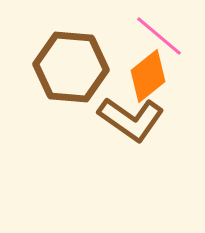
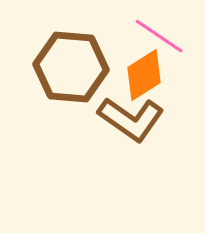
pink line: rotated 6 degrees counterclockwise
orange diamond: moved 4 px left, 1 px up; rotated 6 degrees clockwise
